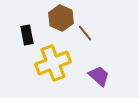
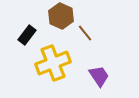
brown hexagon: moved 2 px up
black rectangle: rotated 48 degrees clockwise
purple trapezoid: rotated 15 degrees clockwise
